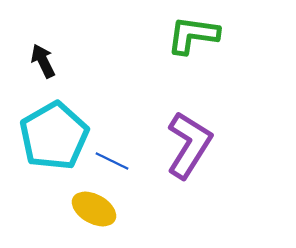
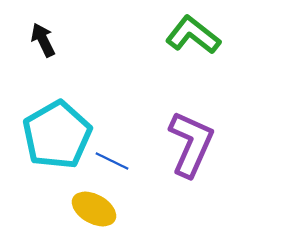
green L-shape: rotated 30 degrees clockwise
black arrow: moved 21 px up
cyan pentagon: moved 3 px right, 1 px up
purple L-shape: moved 2 px right, 1 px up; rotated 8 degrees counterclockwise
